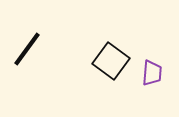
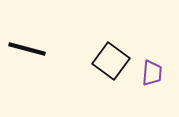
black line: rotated 69 degrees clockwise
